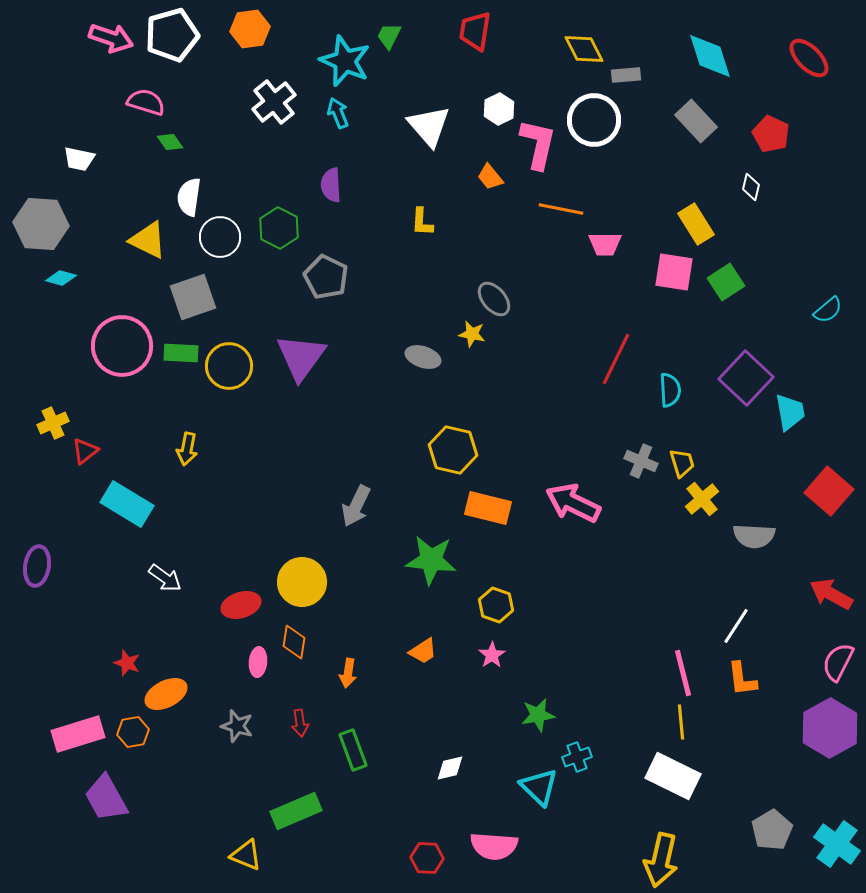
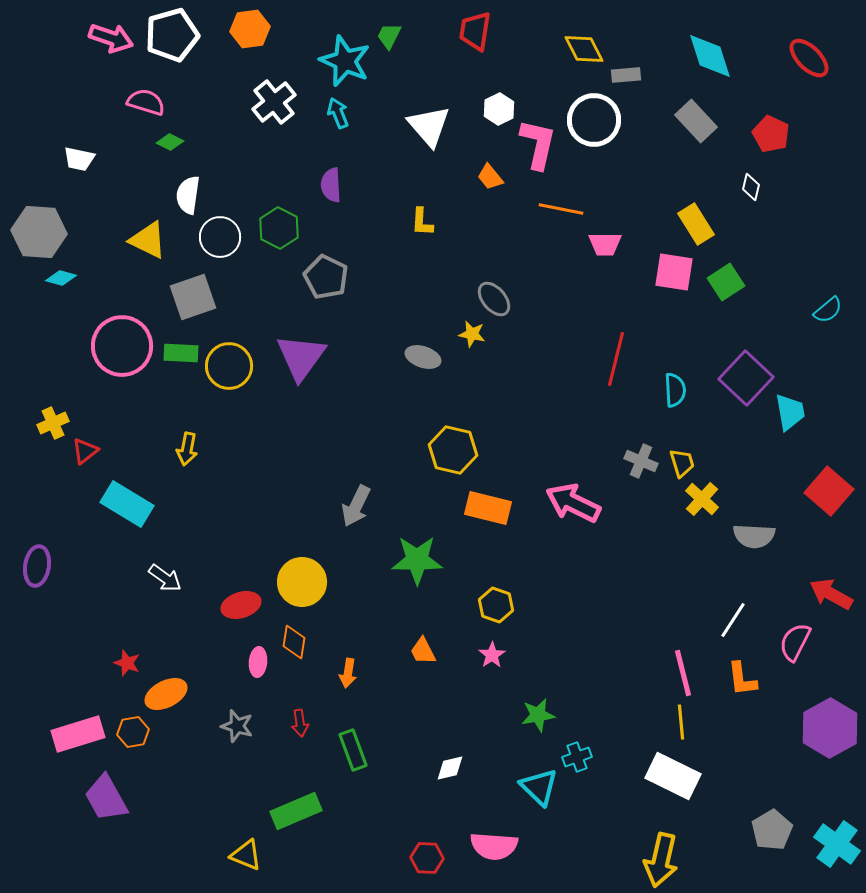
green diamond at (170, 142): rotated 28 degrees counterclockwise
white semicircle at (189, 197): moved 1 px left, 2 px up
gray hexagon at (41, 224): moved 2 px left, 8 px down
red line at (616, 359): rotated 12 degrees counterclockwise
cyan semicircle at (670, 390): moved 5 px right
yellow cross at (702, 499): rotated 8 degrees counterclockwise
green star at (431, 560): moved 14 px left; rotated 6 degrees counterclockwise
white line at (736, 626): moved 3 px left, 6 px up
orange trapezoid at (423, 651): rotated 96 degrees clockwise
pink semicircle at (838, 662): moved 43 px left, 20 px up
